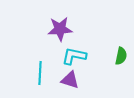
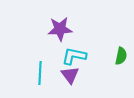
purple triangle: moved 5 px up; rotated 36 degrees clockwise
